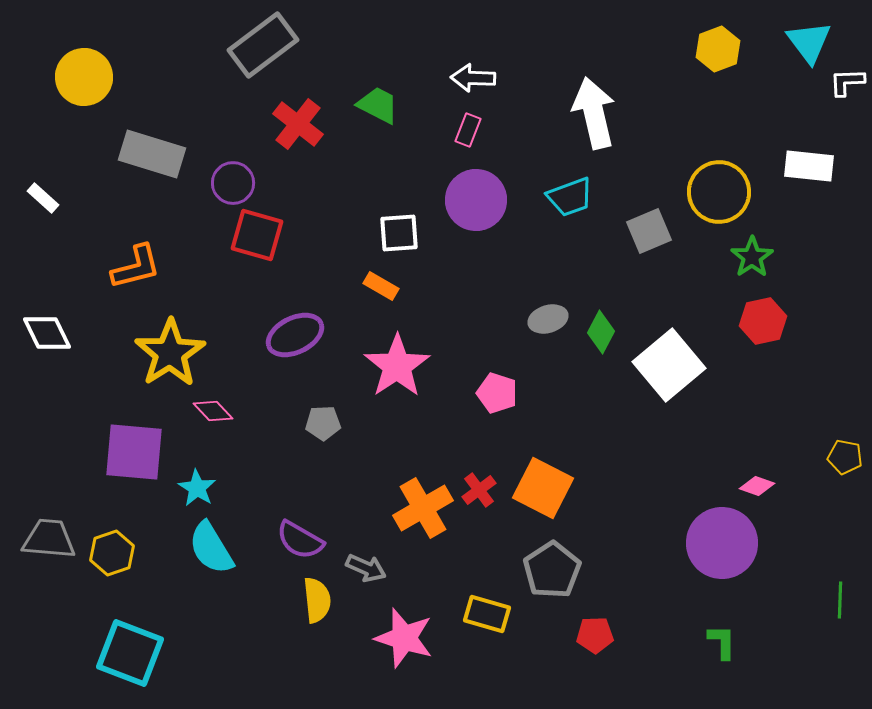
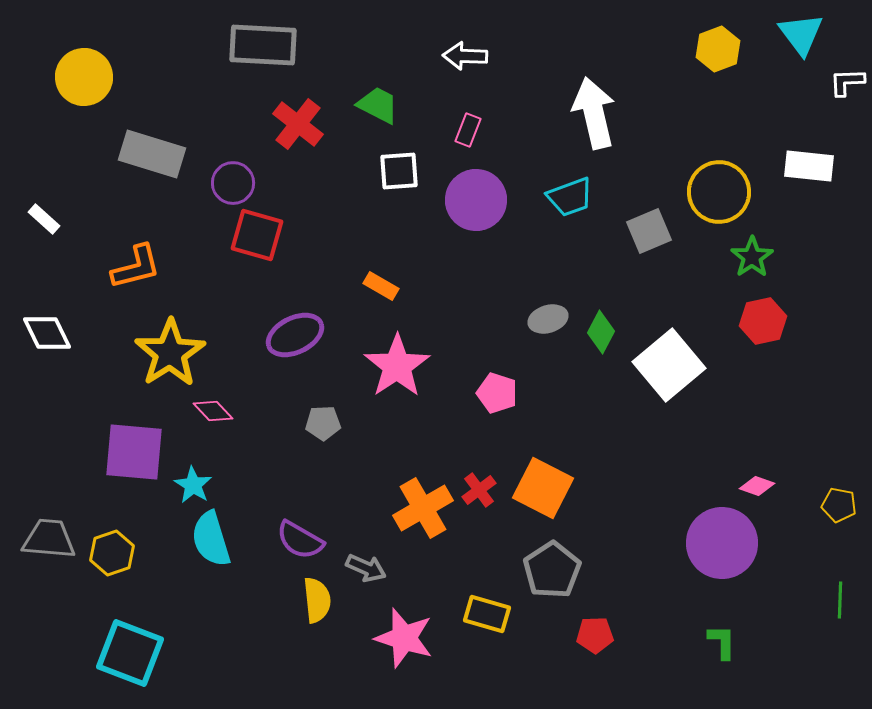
cyan triangle at (809, 42): moved 8 px left, 8 px up
gray rectangle at (263, 45): rotated 40 degrees clockwise
white arrow at (473, 78): moved 8 px left, 22 px up
white rectangle at (43, 198): moved 1 px right, 21 px down
white square at (399, 233): moved 62 px up
yellow pentagon at (845, 457): moved 6 px left, 48 px down
cyan star at (197, 488): moved 4 px left, 3 px up
cyan semicircle at (211, 548): moved 9 px up; rotated 14 degrees clockwise
